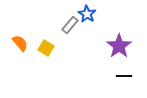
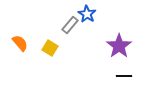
yellow square: moved 4 px right
